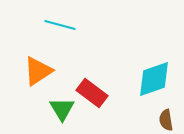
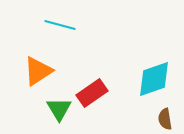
red rectangle: rotated 72 degrees counterclockwise
green triangle: moved 3 px left
brown semicircle: moved 1 px left, 1 px up
